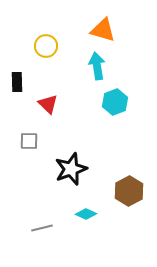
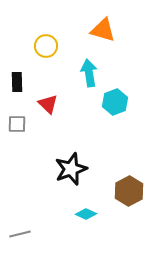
cyan arrow: moved 8 px left, 7 px down
gray square: moved 12 px left, 17 px up
gray line: moved 22 px left, 6 px down
